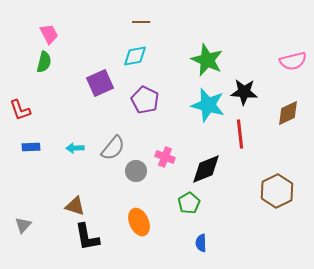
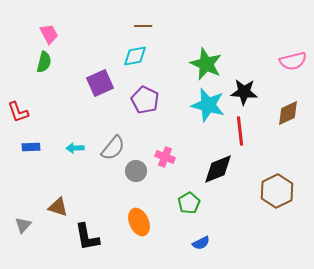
brown line: moved 2 px right, 4 px down
green star: moved 1 px left, 4 px down
red L-shape: moved 2 px left, 2 px down
red line: moved 3 px up
black diamond: moved 12 px right
brown triangle: moved 17 px left, 1 px down
blue semicircle: rotated 114 degrees counterclockwise
